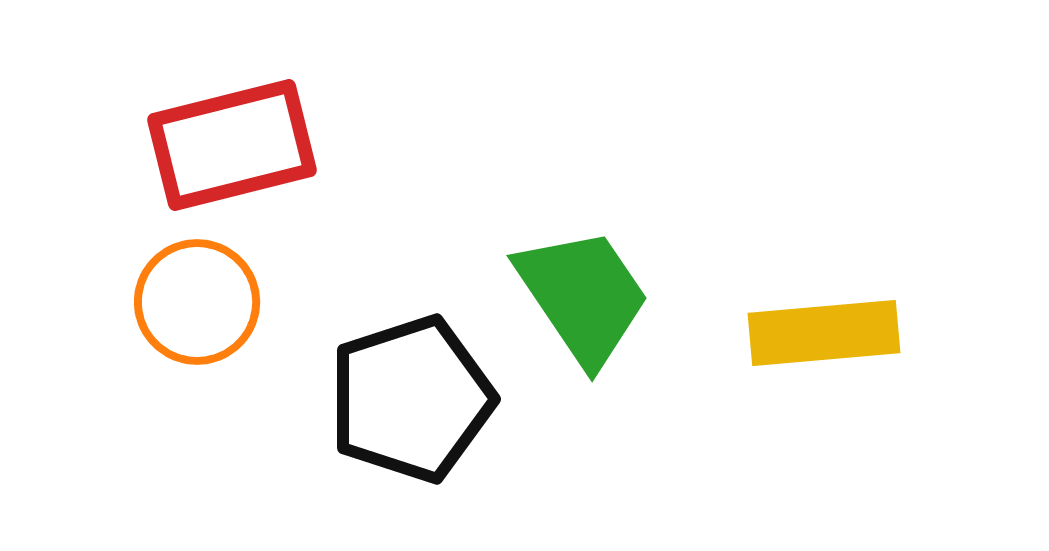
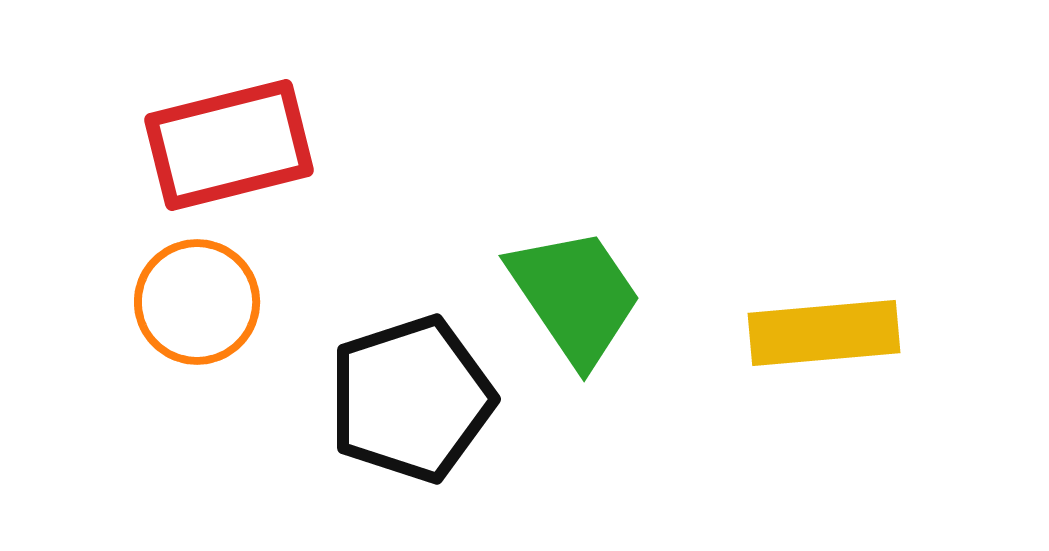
red rectangle: moved 3 px left
green trapezoid: moved 8 px left
